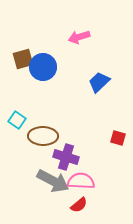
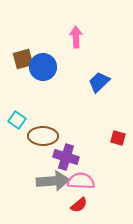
pink arrow: moved 3 px left; rotated 105 degrees clockwise
gray arrow: rotated 32 degrees counterclockwise
